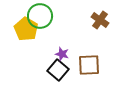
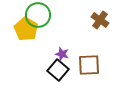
green circle: moved 2 px left, 1 px up
